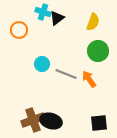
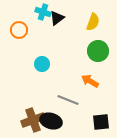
gray line: moved 2 px right, 26 px down
orange arrow: moved 1 px right, 2 px down; rotated 24 degrees counterclockwise
black square: moved 2 px right, 1 px up
